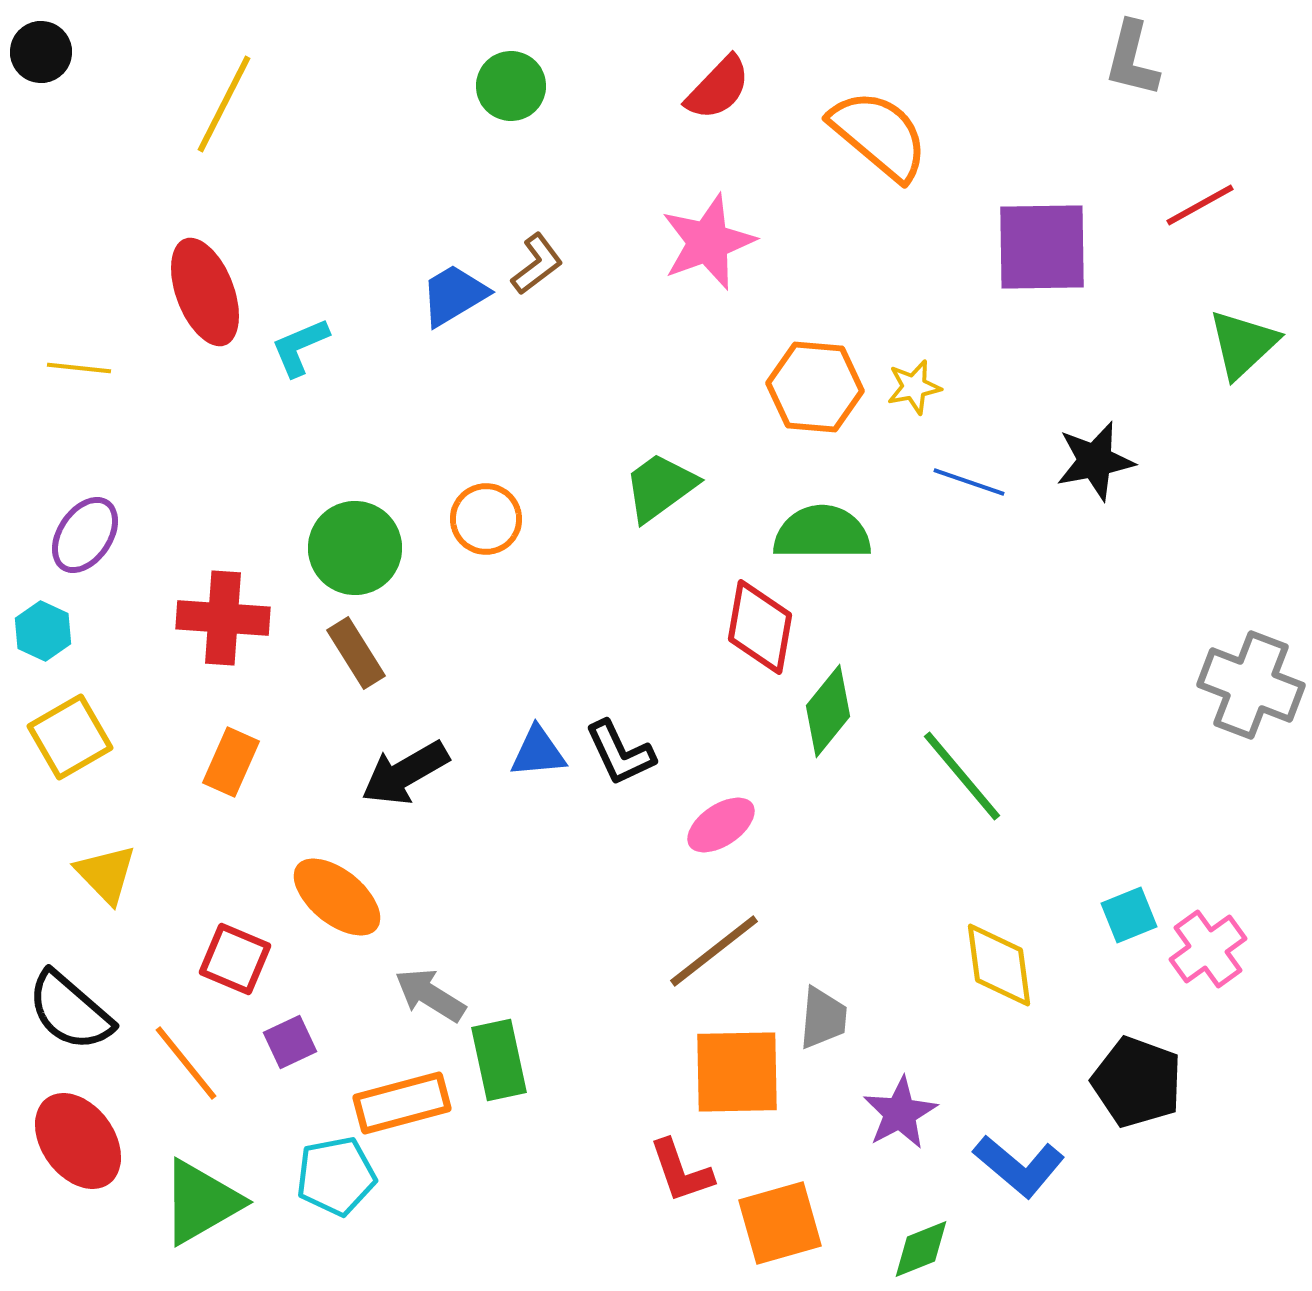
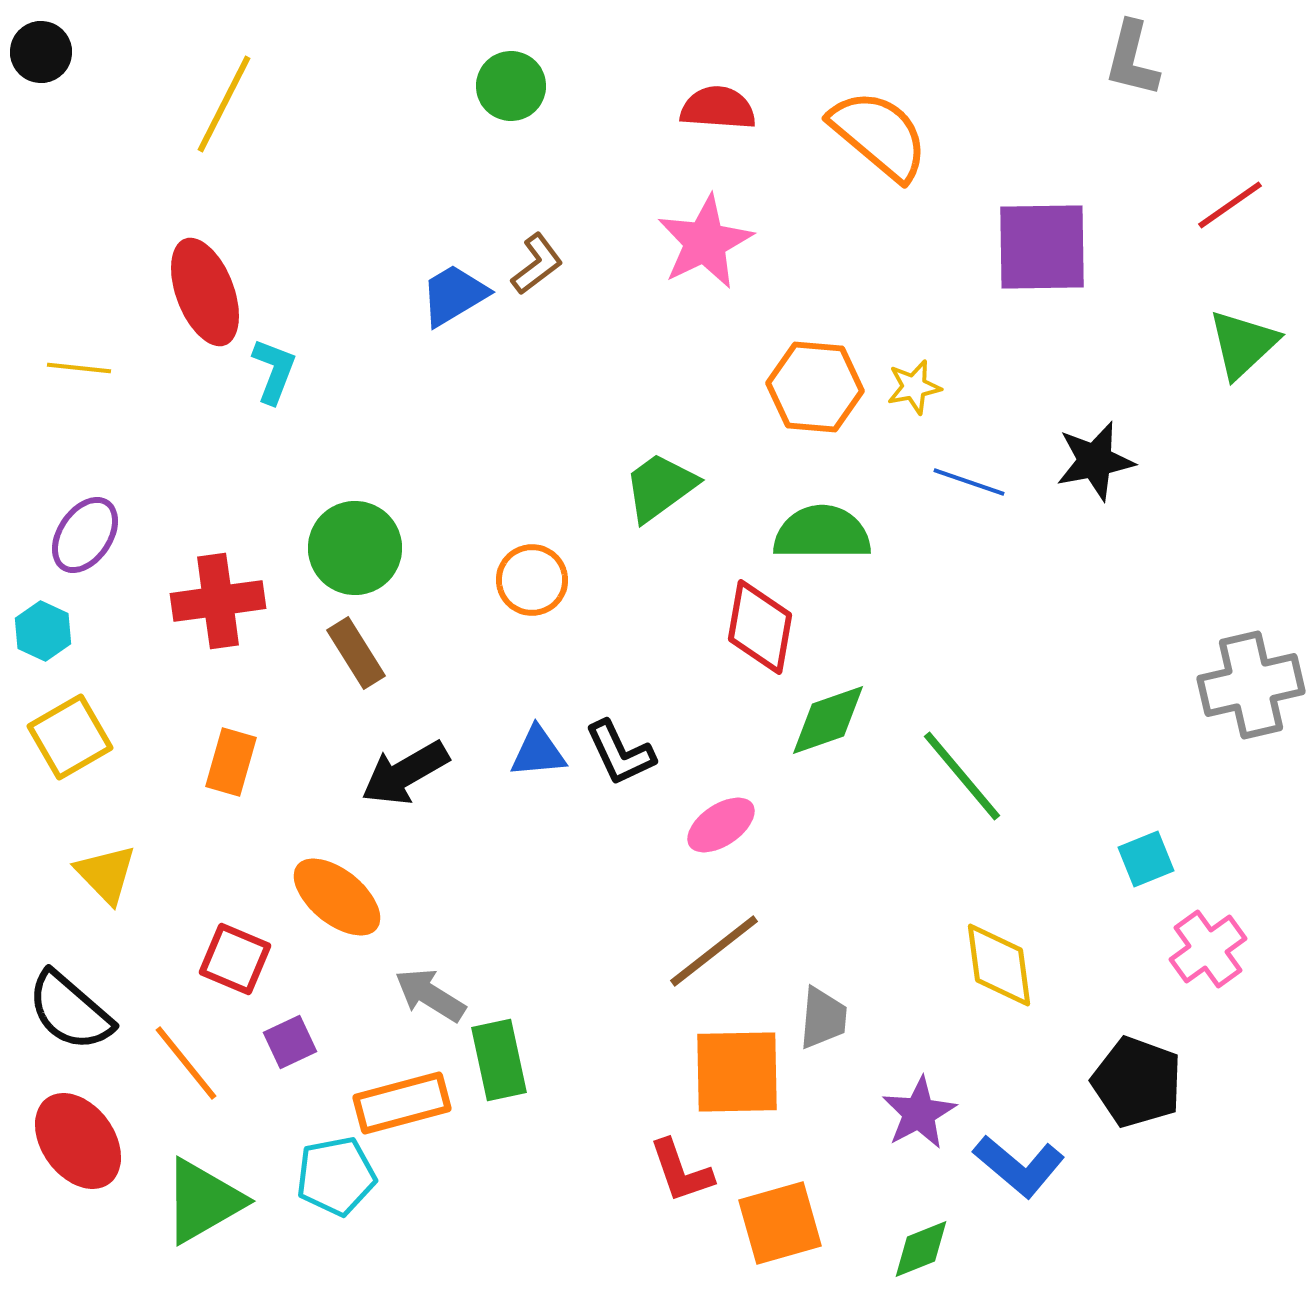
red semicircle at (718, 88): moved 20 px down; rotated 130 degrees counterclockwise
red line at (1200, 205): moved 30 px right; rotated 6 degrees counterclockwise
pink star at (708, 242): moved 3 px left; rotated 6 degrees counterclockwise
cyan L-shape at (300, 347): moved 26 px left, 24 px down; rotated 134 degrees clockwise
orange circle at (486, 519): moved 46 px right, 61 px down
red cross at (223, 618): moved 5 px left, 17 px up; rotated 12 degrees counterclockwise
gray cross at (1251, 685): rotated 34 degrees counterclockwise
green diamond at (828, 711): moved 9 px down; rotated 32 degrees clockwise
orange rectangle at (231, 762): rotated 8 degrees counterclockwise
cyan square at (1129, 915): moved 17 px right, 56 px up
purple star at (900, 1113): moved 19 px right
green triangle at (201, 1202): moved 2 px right, 1 px up
